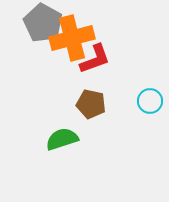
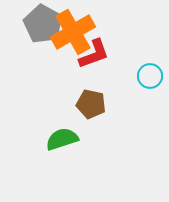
gray pentagon: moved 1 px down
orange cross: moved 1 px right, 6 px up; rotated 15 degrees counterclockwise
red L-shape: moved 1 px left, 5 px up
cyan circle: moved 25 px up
